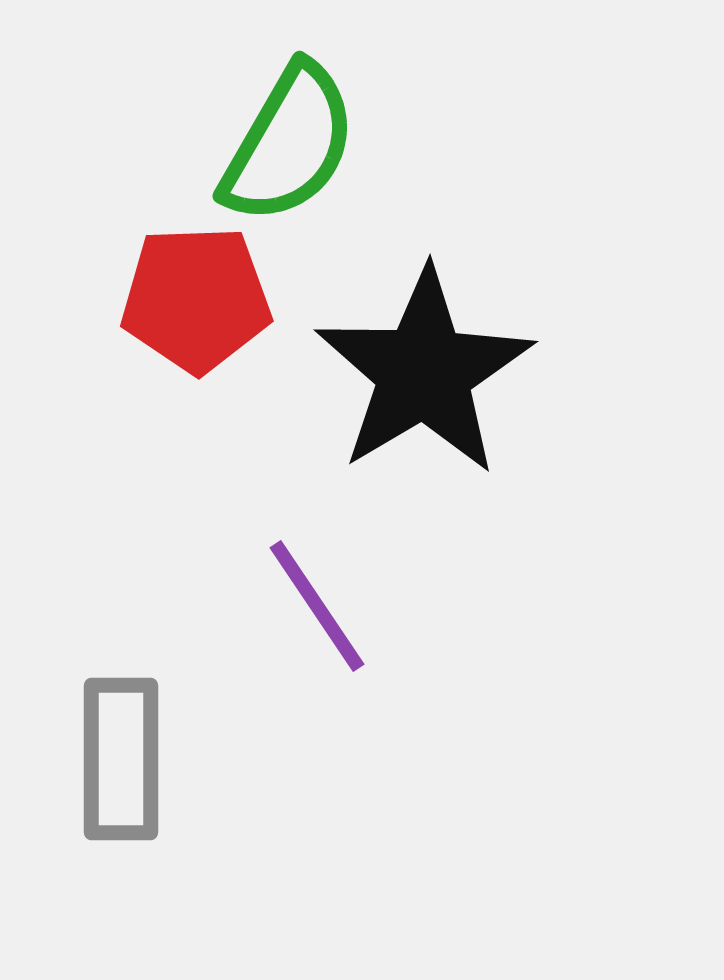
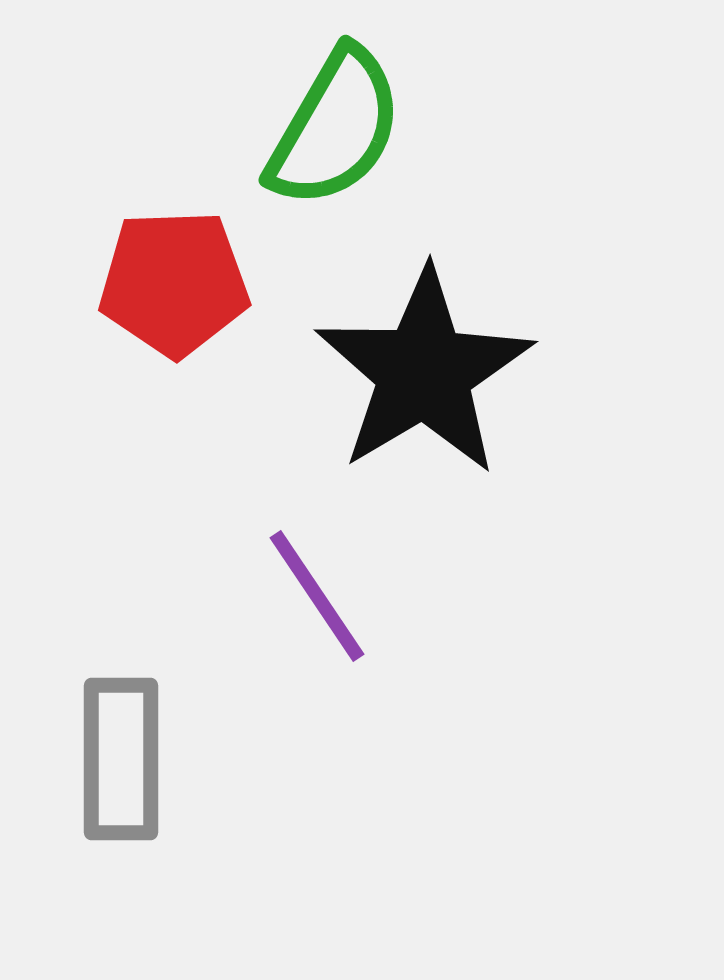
green semicircle: moved 46 px right, 16 px up
red pentagon: moved 22 px left, 16 px up
purple line: moved 10 px up
